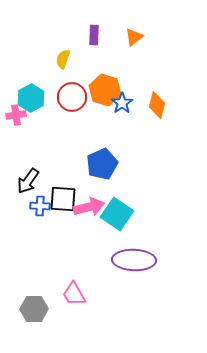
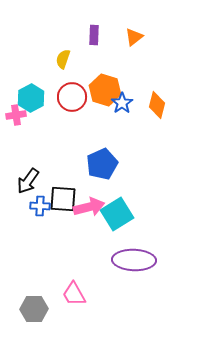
cyan square: rotated 24 degrees clockwise
